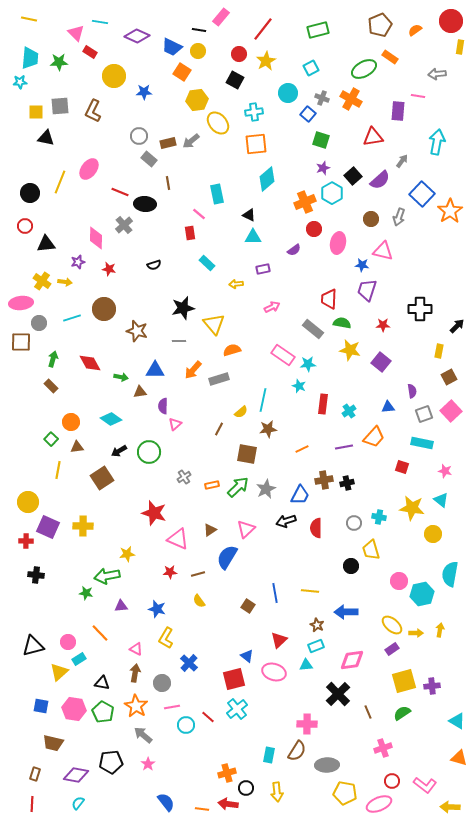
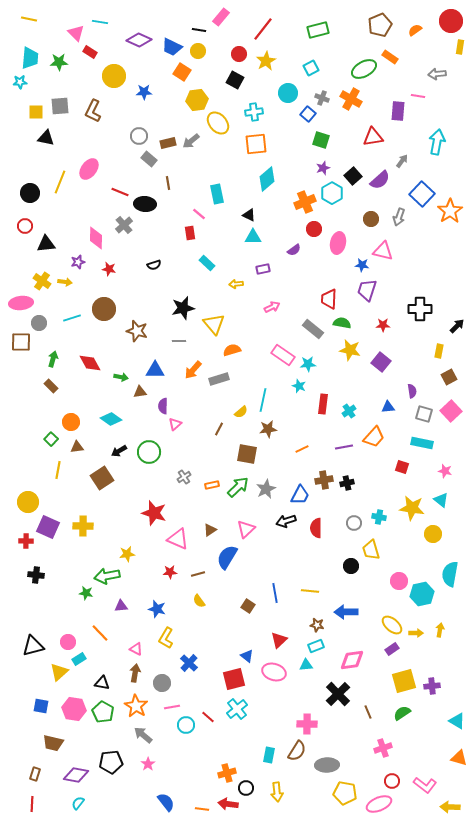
purple diamond at (137, 36): moved 2 px right, 4 px down
gray square at (424, 414): rotated 36 degrees clockwise
brown star at (317, 625): rotated 16 degrees counterclockwise
